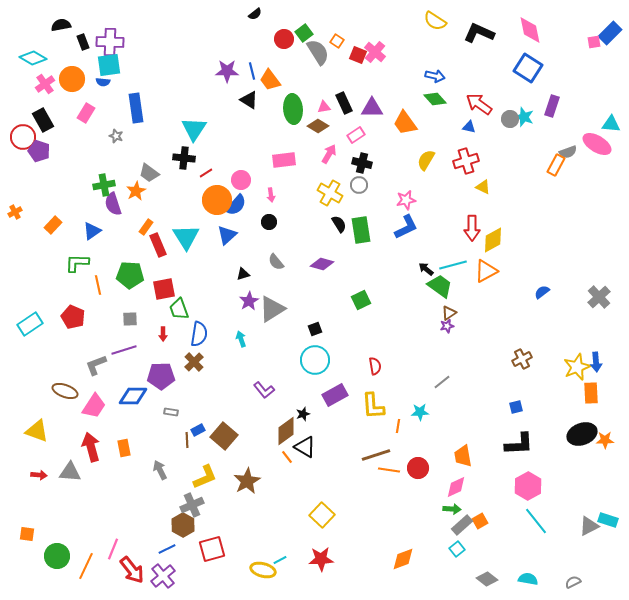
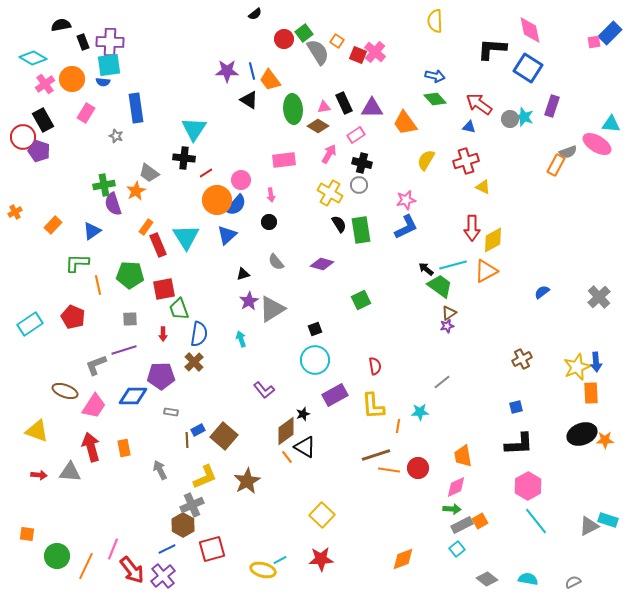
yellow semicircle at (435, 21): rotated 55 degrees clockwise
black L-shape at (479, 33): moved 13 px right, 16 px down; rotated 20 degrees counterclockwise
gray rectangle at (462, 525): rotated 15 degrees clockwise
